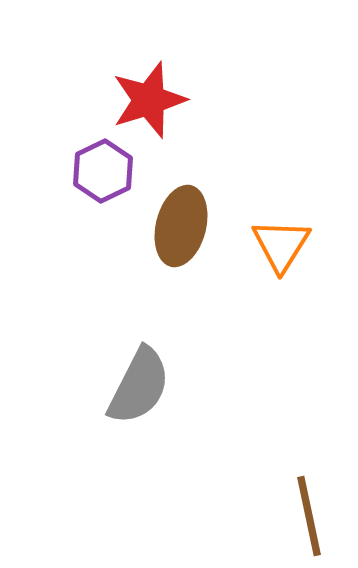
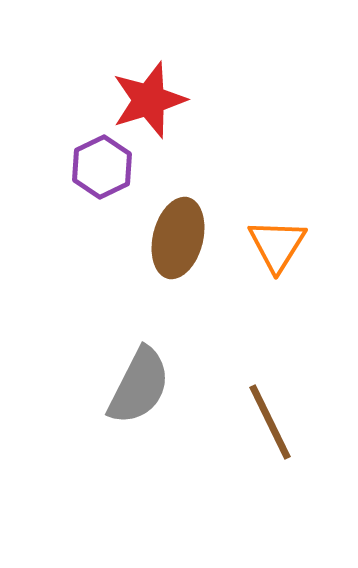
purple hexagon: moved 1 px left, 4 px up
brown ellipse: moved 3 px left, 12 px down
orange triangle: moved 4 px left
brown line: moved 39 px left, 94 px up; rotated 14 degrees counterclockwise
